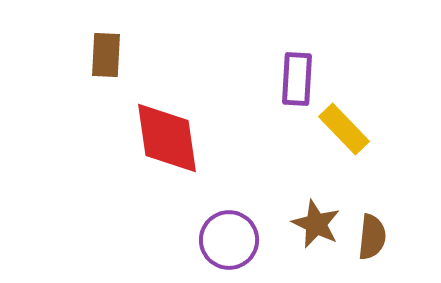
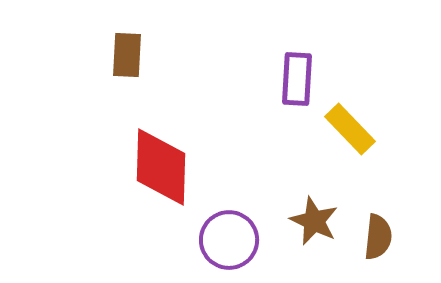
brown rectangle: moved 21 px right
yellow rectangle: moved 6 px right
red diamond: moved 6 px left, 29 px down; rotated 10 degrees clockwise
brown star: moved 2 px left, 3 px up
brown semicircle: moved 6 px right
